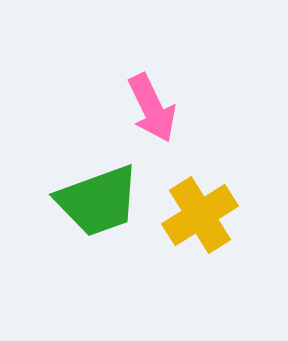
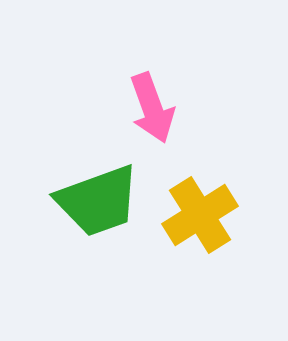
pink arrow: rotated 6 degrees clockwise
